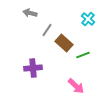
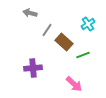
cyan cross: moved 5 px down; rotated 16 degrees clockwise
brown rectangle: moved 1 px up
pink arrow: moved 2 px left, 2 px up
